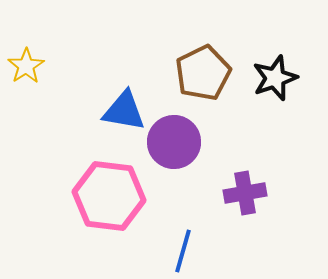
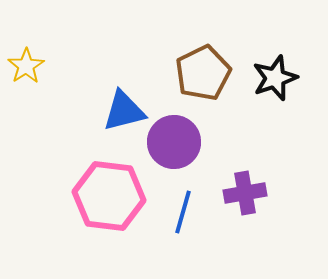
blue triangle: rotated 24 degrees counterclockwise
blue line: moved 39 px up
